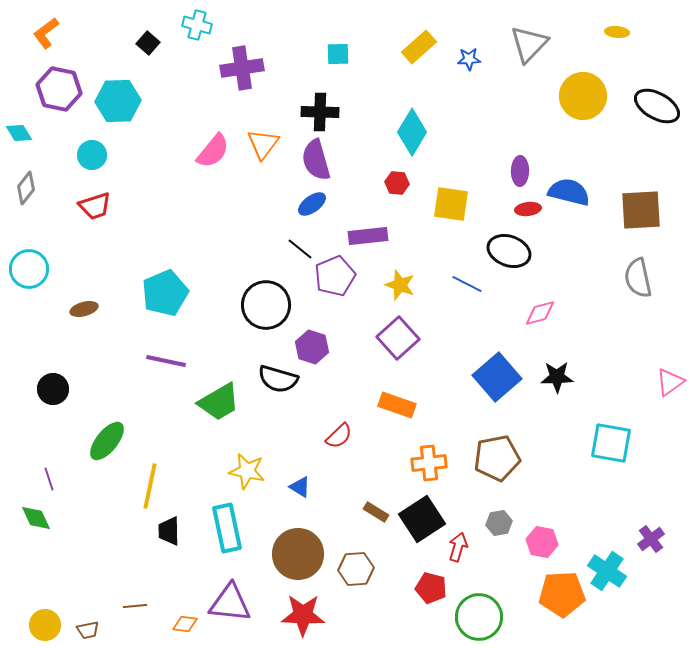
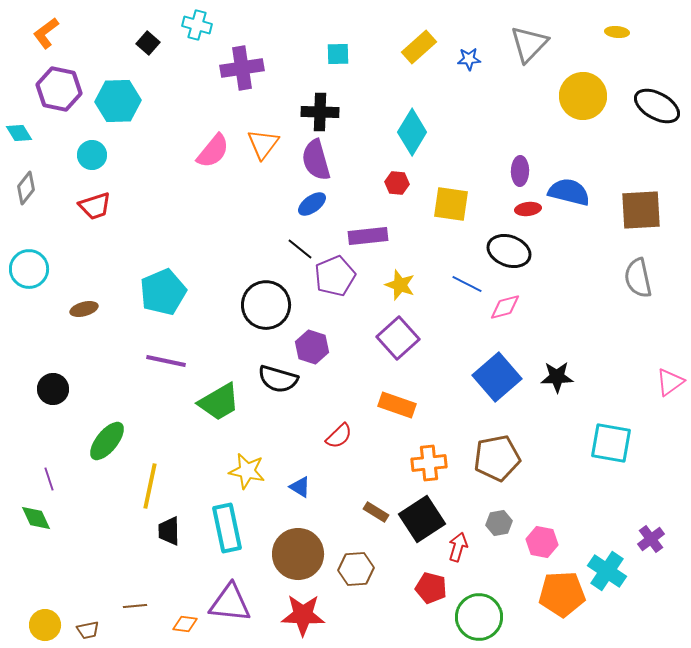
cyan pentagon at (165, 293): moved 2 px left, 1 px up
pink diamond at (540, 313): moved 35 px left, 6 px up
